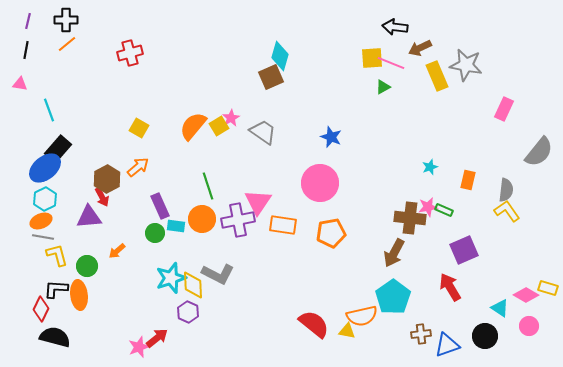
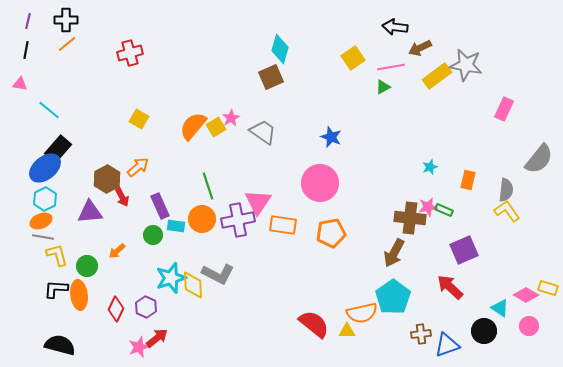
cyan diamond at (280, 56): moved 7 px up
yellow square at (372, 58): moved 19 px left; rotated 30 degrees counterclockwise
pink line at (391, 63): moved 4 px down; rotated 32 degrees counterclockwise
yellow rectangle at (437, 76): rotated 76 degrees clockwise
cyan line at (49, 110): rotated 30 degrees counterclockwise
yellow square at (219, 126): moved 3 px left, 1 px down
yellow square at (139, 128): moved 9 px up
gray semicircle at (539, 152): moved 7 px down
red arrow at (102, 197): moved 20 px right
purple triangle at (89, 217): moved 1 px right, 5 px up
green circle at (155, 233): moved 2 px left, 2 px down
red arrow at (450, 287): rotated 16 degrees counterclockwise
red diamond at (41, 309): moved 75 px right
purple hexagon at (188, 312): moved 42 px left, 5 px up
orange semicircle at (362, 316): moved 3 px up
yellow triangle at (347, 331): rotated 12 degrees counterclockwise
black circle at (485, 336): moved 1 px left, 5 px up
black semicircle at (55, 337): moved 5 px right, 8 px down
